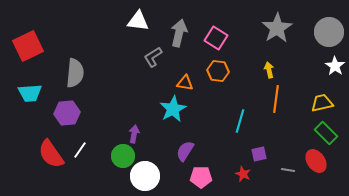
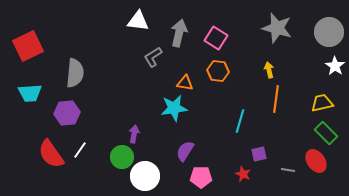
gray star: rotated 24 degrees counterclockwise
cyan star: moved 1 px right, 1 px up; rotated 20 degrees clockwise
green circle: moved 1 px left, 1 px down
